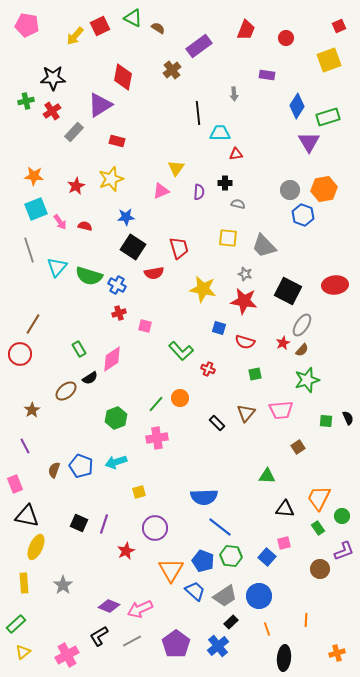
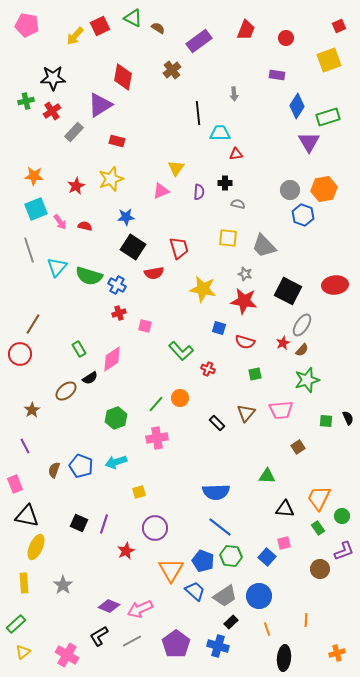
purple rectangle at (199, 46): moved 5 px up
purple rectangle at (267, 75): moved 10 px right
blue semicircle at (204, 497): moved 12 px right, 5 px up
blue cross at (218, 646): rotated 35 degrees counterclockwise
pink cross at (67, 655): rotated 30 degrees counterclockwise
